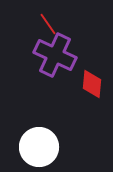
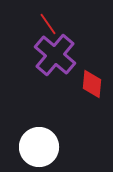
purple cross: rotated 15 degrees clockwise
